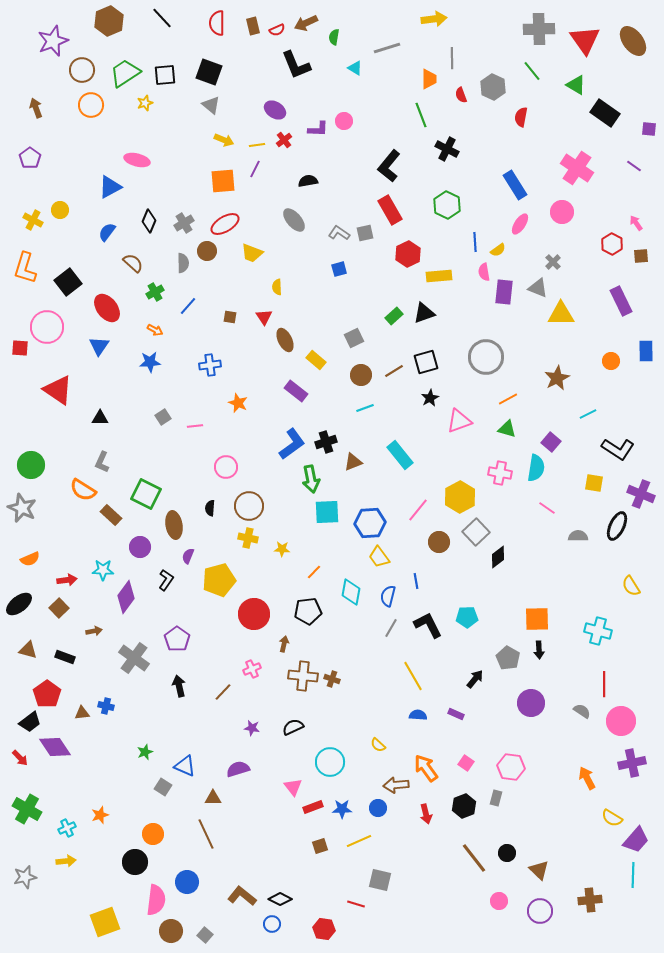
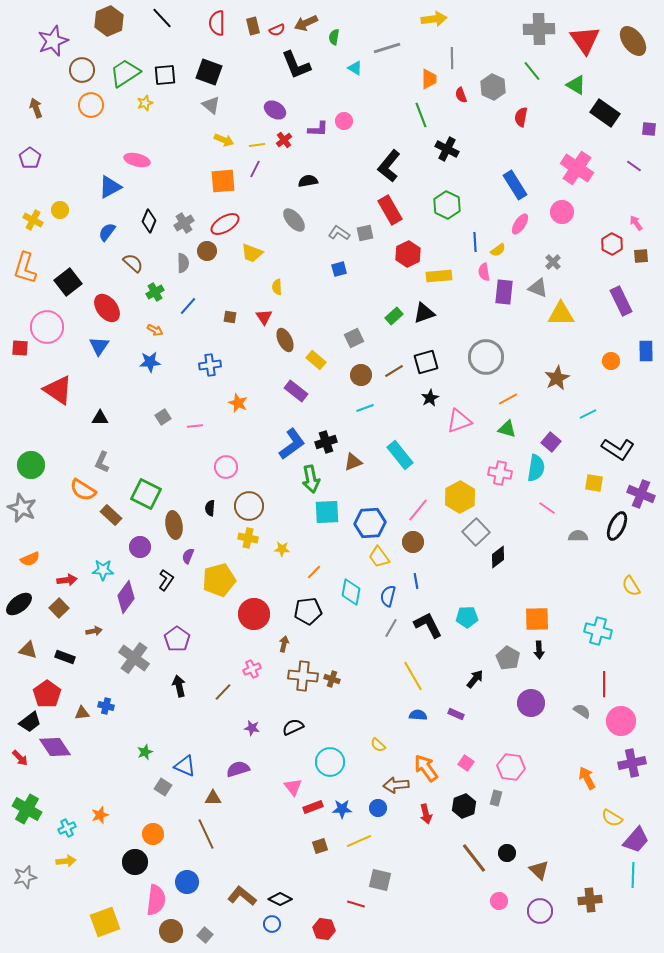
brown circle at (439, 542): moved 26 px left
